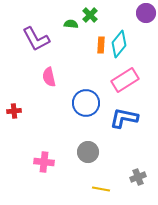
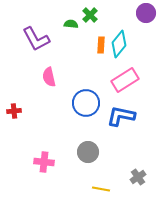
blue L-shape: moved 3 px left, 2 px up
gray cross: rotated 14 degrees counterclockwise
